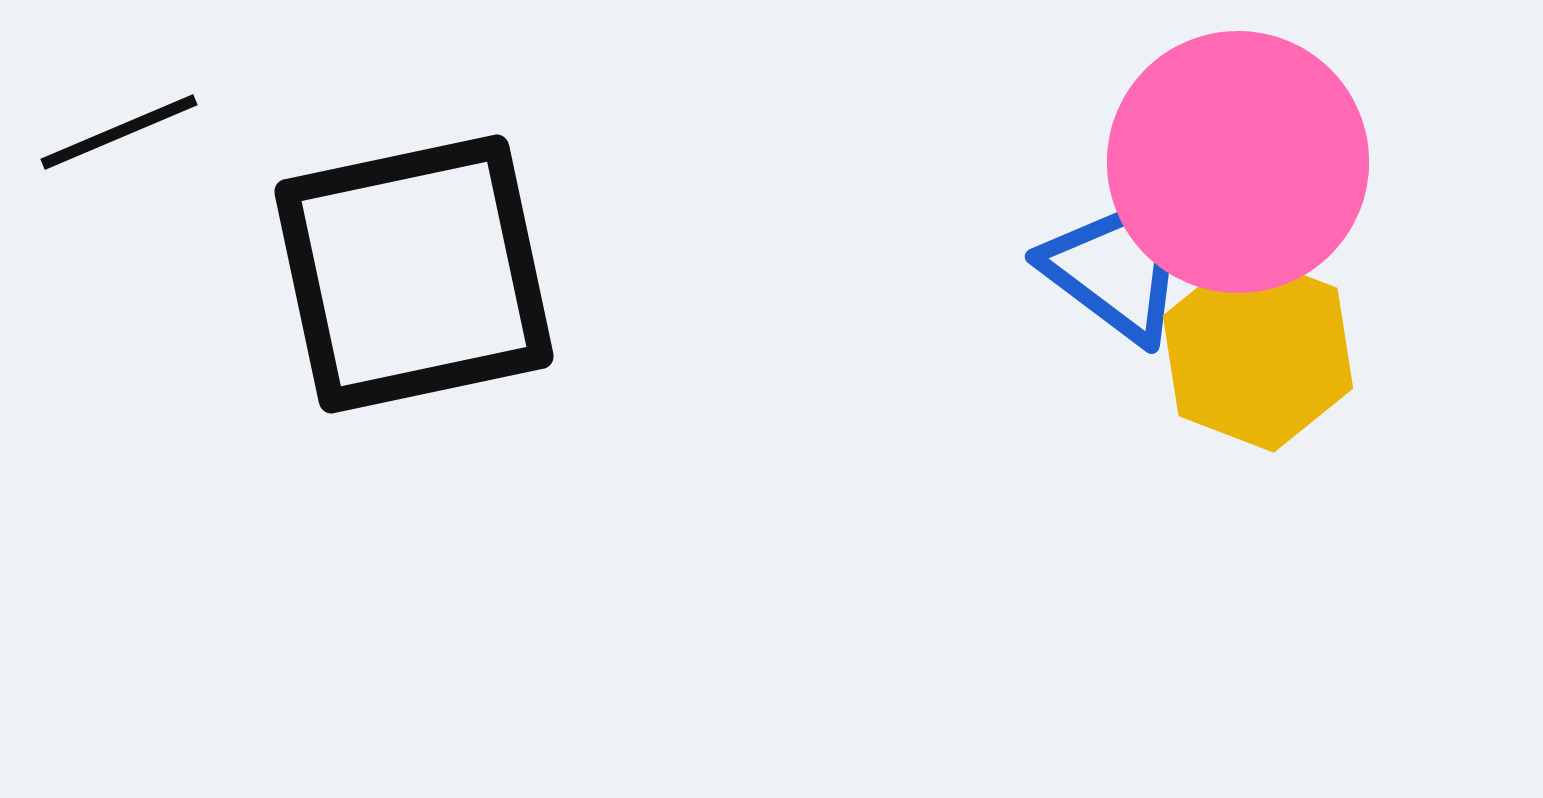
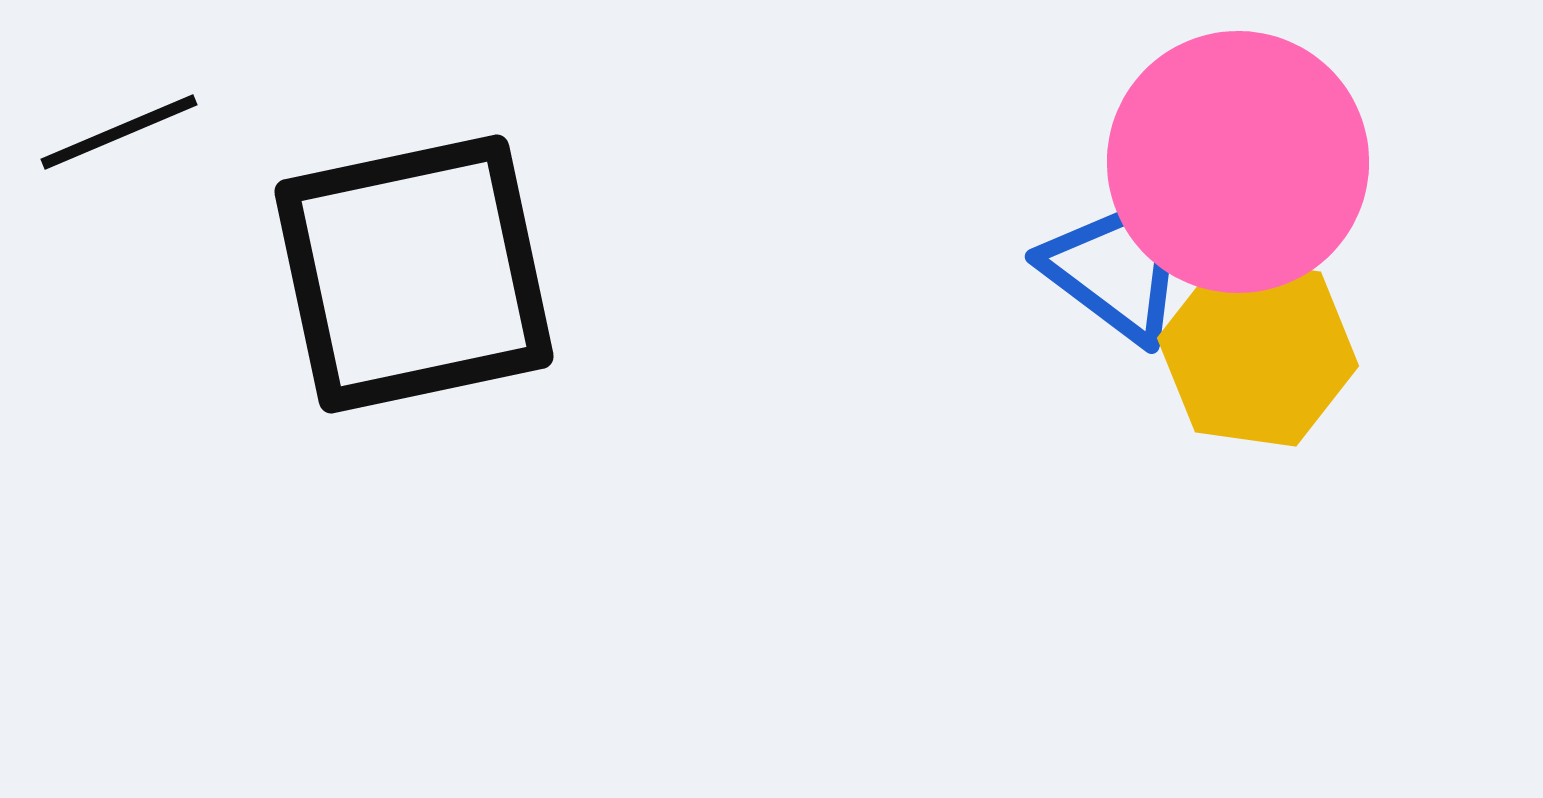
yellow hexagon: rotated 13 degrees counterclockwise
